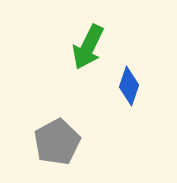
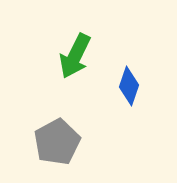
green arrow: moved 13 px left, 9 px down
